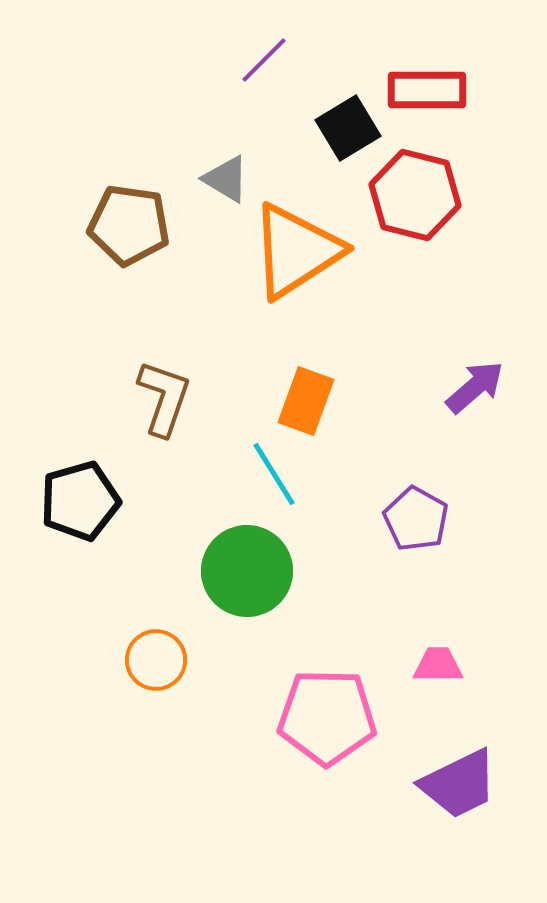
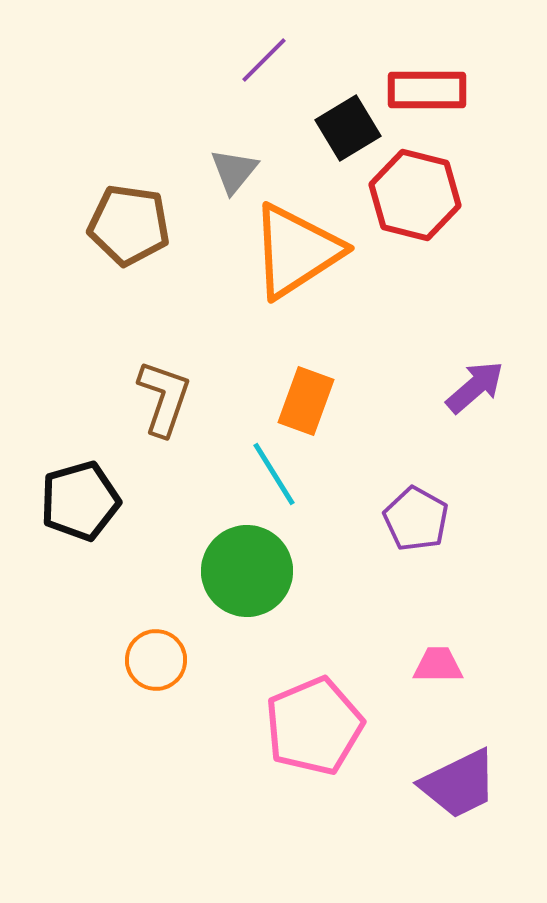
gray triangle: moved 8 px right, 8 px up; rotated 38 degrees clockwise
pink pentagon: moved 13 px left, 9 px down; rotated 24 degrees counterclockwise
